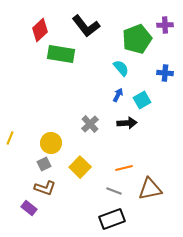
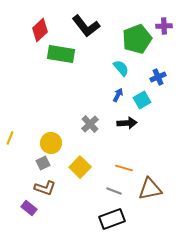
purple cross: moved 1 px left, 1 px down
blue cross: moved 7 px left, 4 px down; rotated 28 degrees counterclockwise
gray square: moved 1 px left, 1 px up
orange line: rotated 30 degrees clockwise
